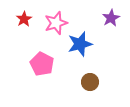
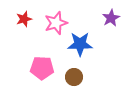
red star: rotated 14 degrees clockwise
blue star: rotated 15 degrees clockwise
pink pentagon: moved 4 px down; rotated 25 degrees counterclockwise
brown circle: moved 16 px left, 5 px up
